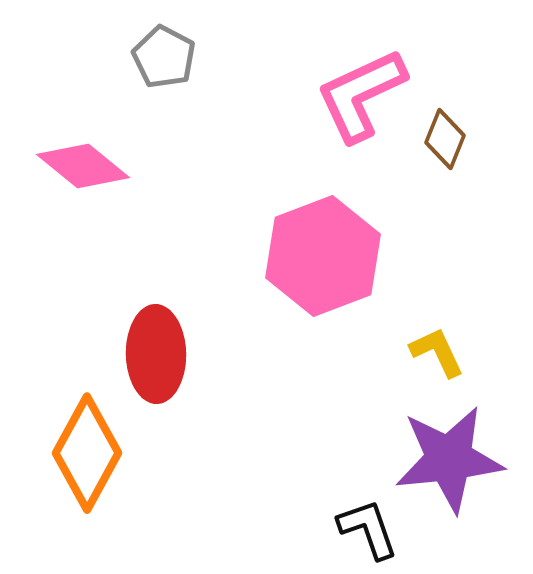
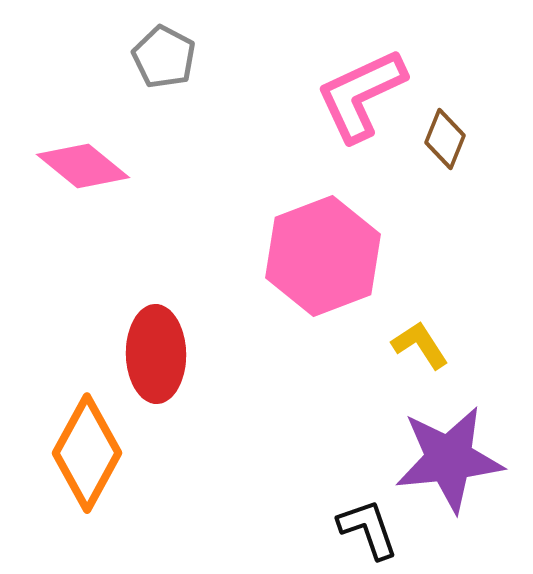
yellow L-shape: moved 17 px left, 7 px up; rotated 8 degrees counterclockwise
